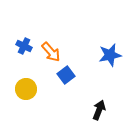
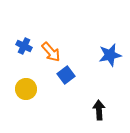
black arrow: rotated 24 degrees counterclockwise
